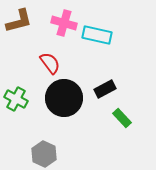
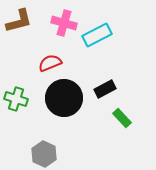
cyan rectangle: rotated 40 degrees counterclockwise
red semicircle: rotated 75 degrees counterclockwise
green cross: rotated 10 degrees counterclockwise
